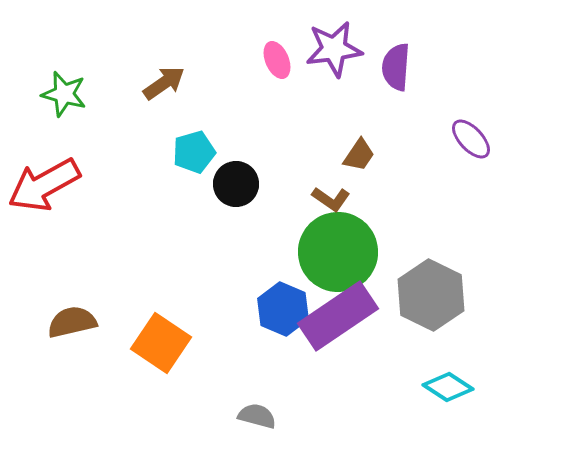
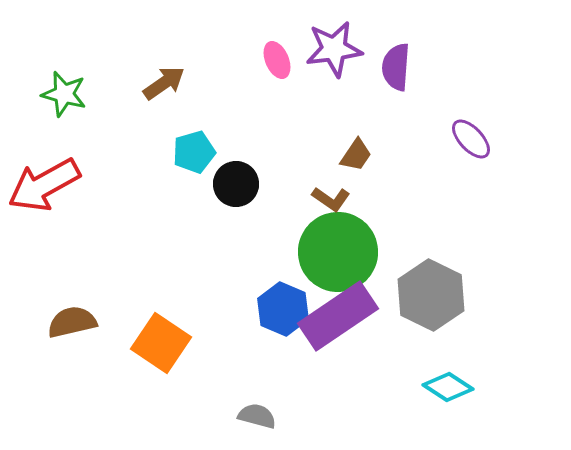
brown trapezoid: moved 3 px left
